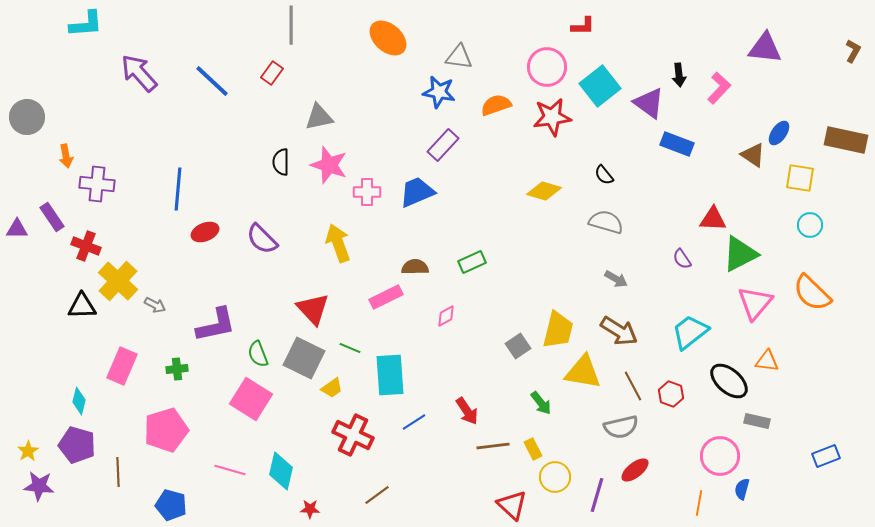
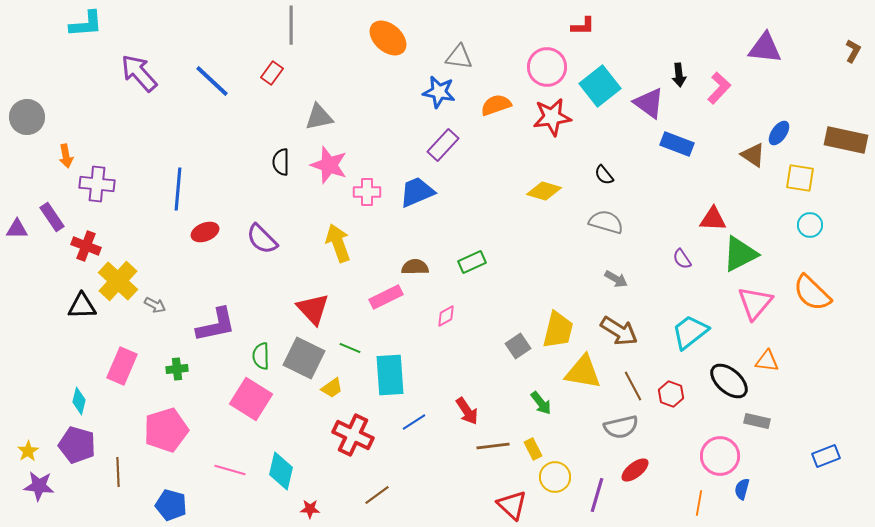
green semicircle at (258, 354): moved 3 px right, 2 px down; rotated 20 degrees clockwise
